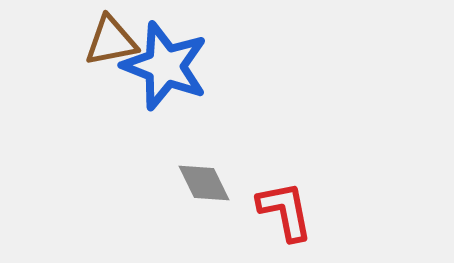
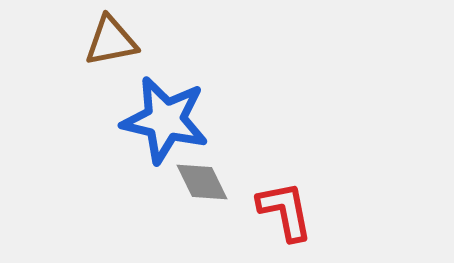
blue star: moved 54 px down; rotated 8 degrees counterclockwise
gray diamond: moved 2 px left, 1 px up
